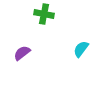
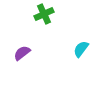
green cross: rotated 36 degrees counterclockwise
